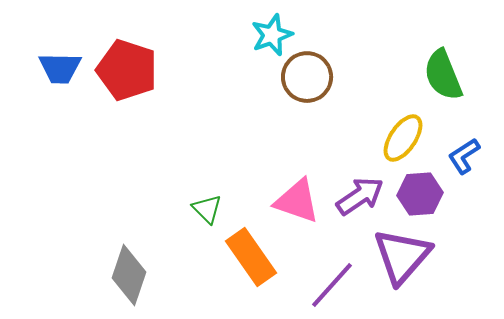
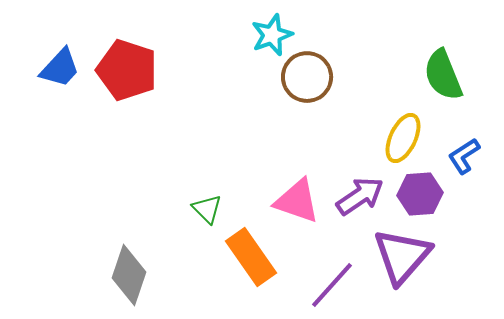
blue trapezoid: rotated 48 degrees counterclockwise
yellow ellipse: rotated 9 degrees counterclockwise
